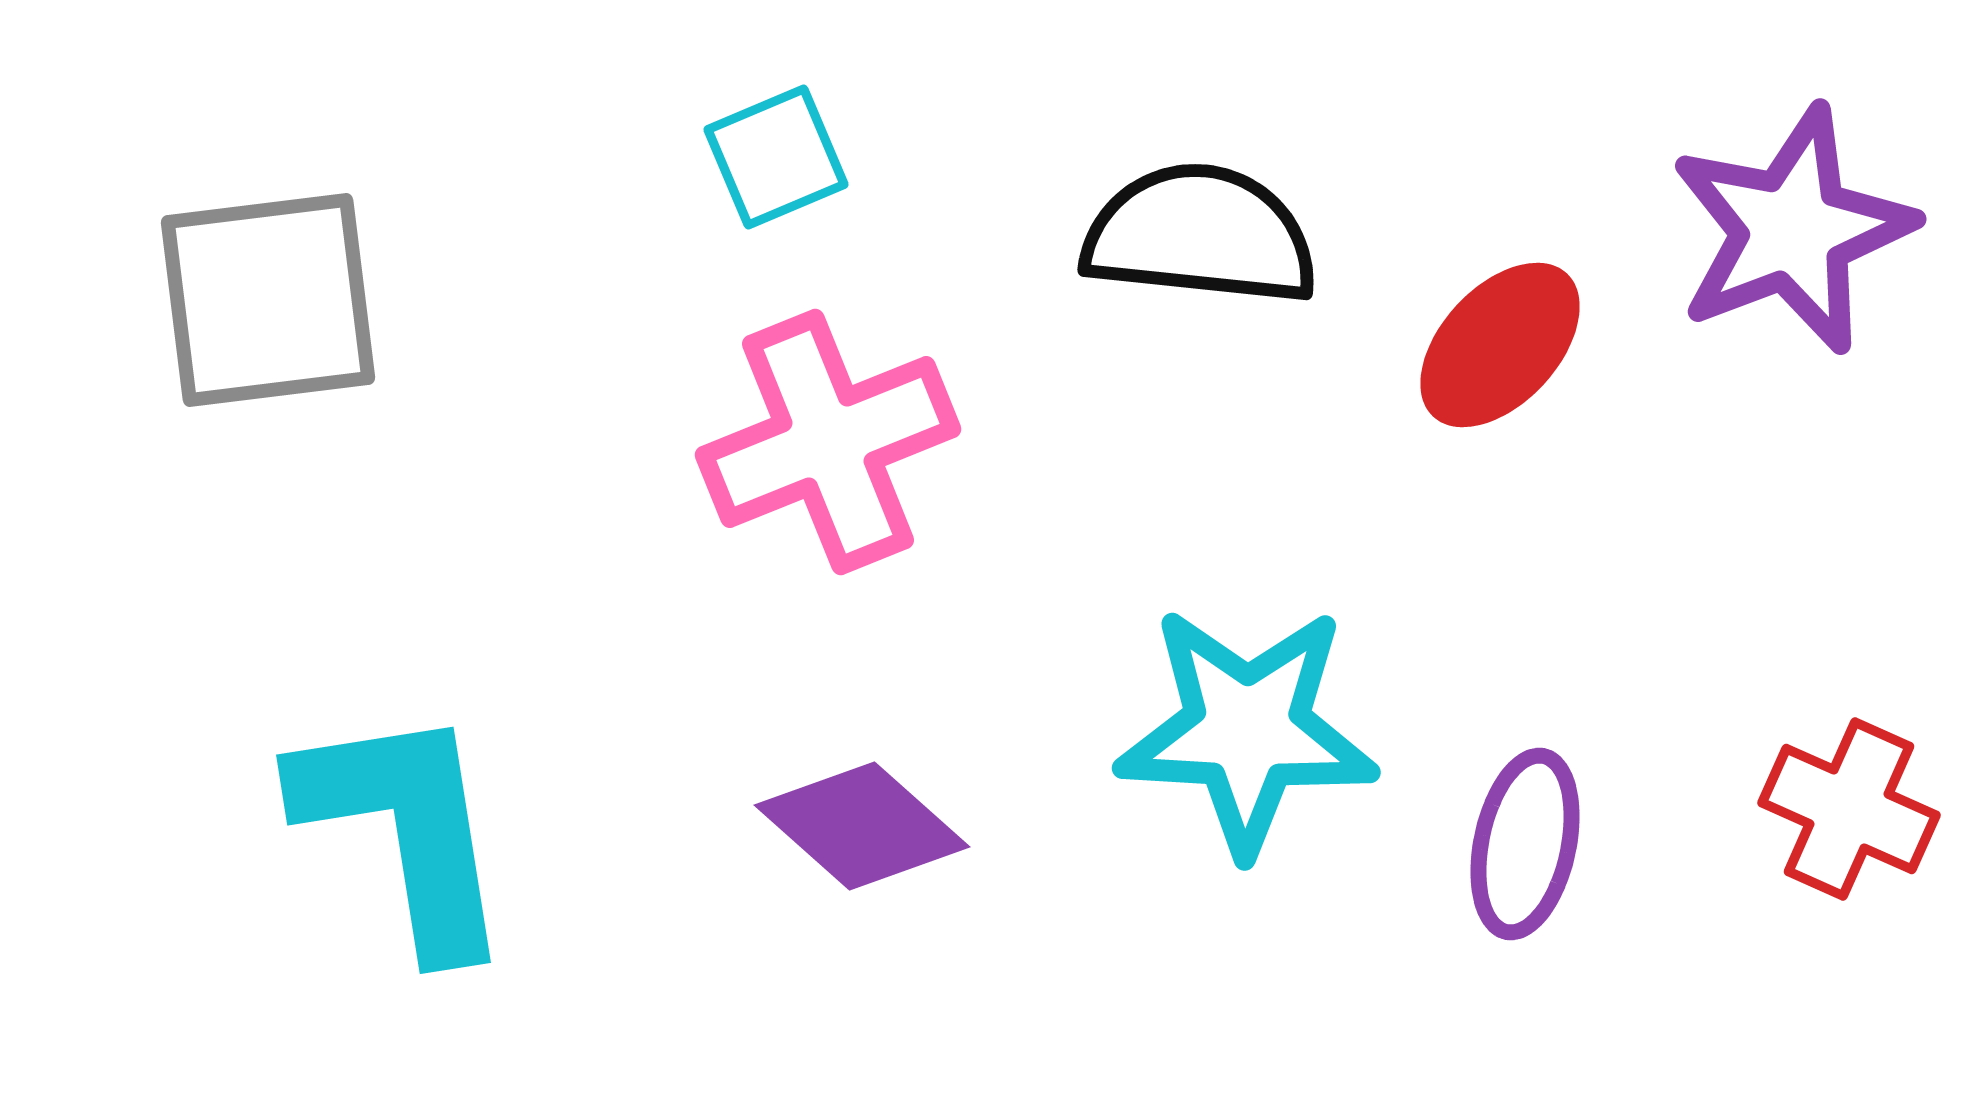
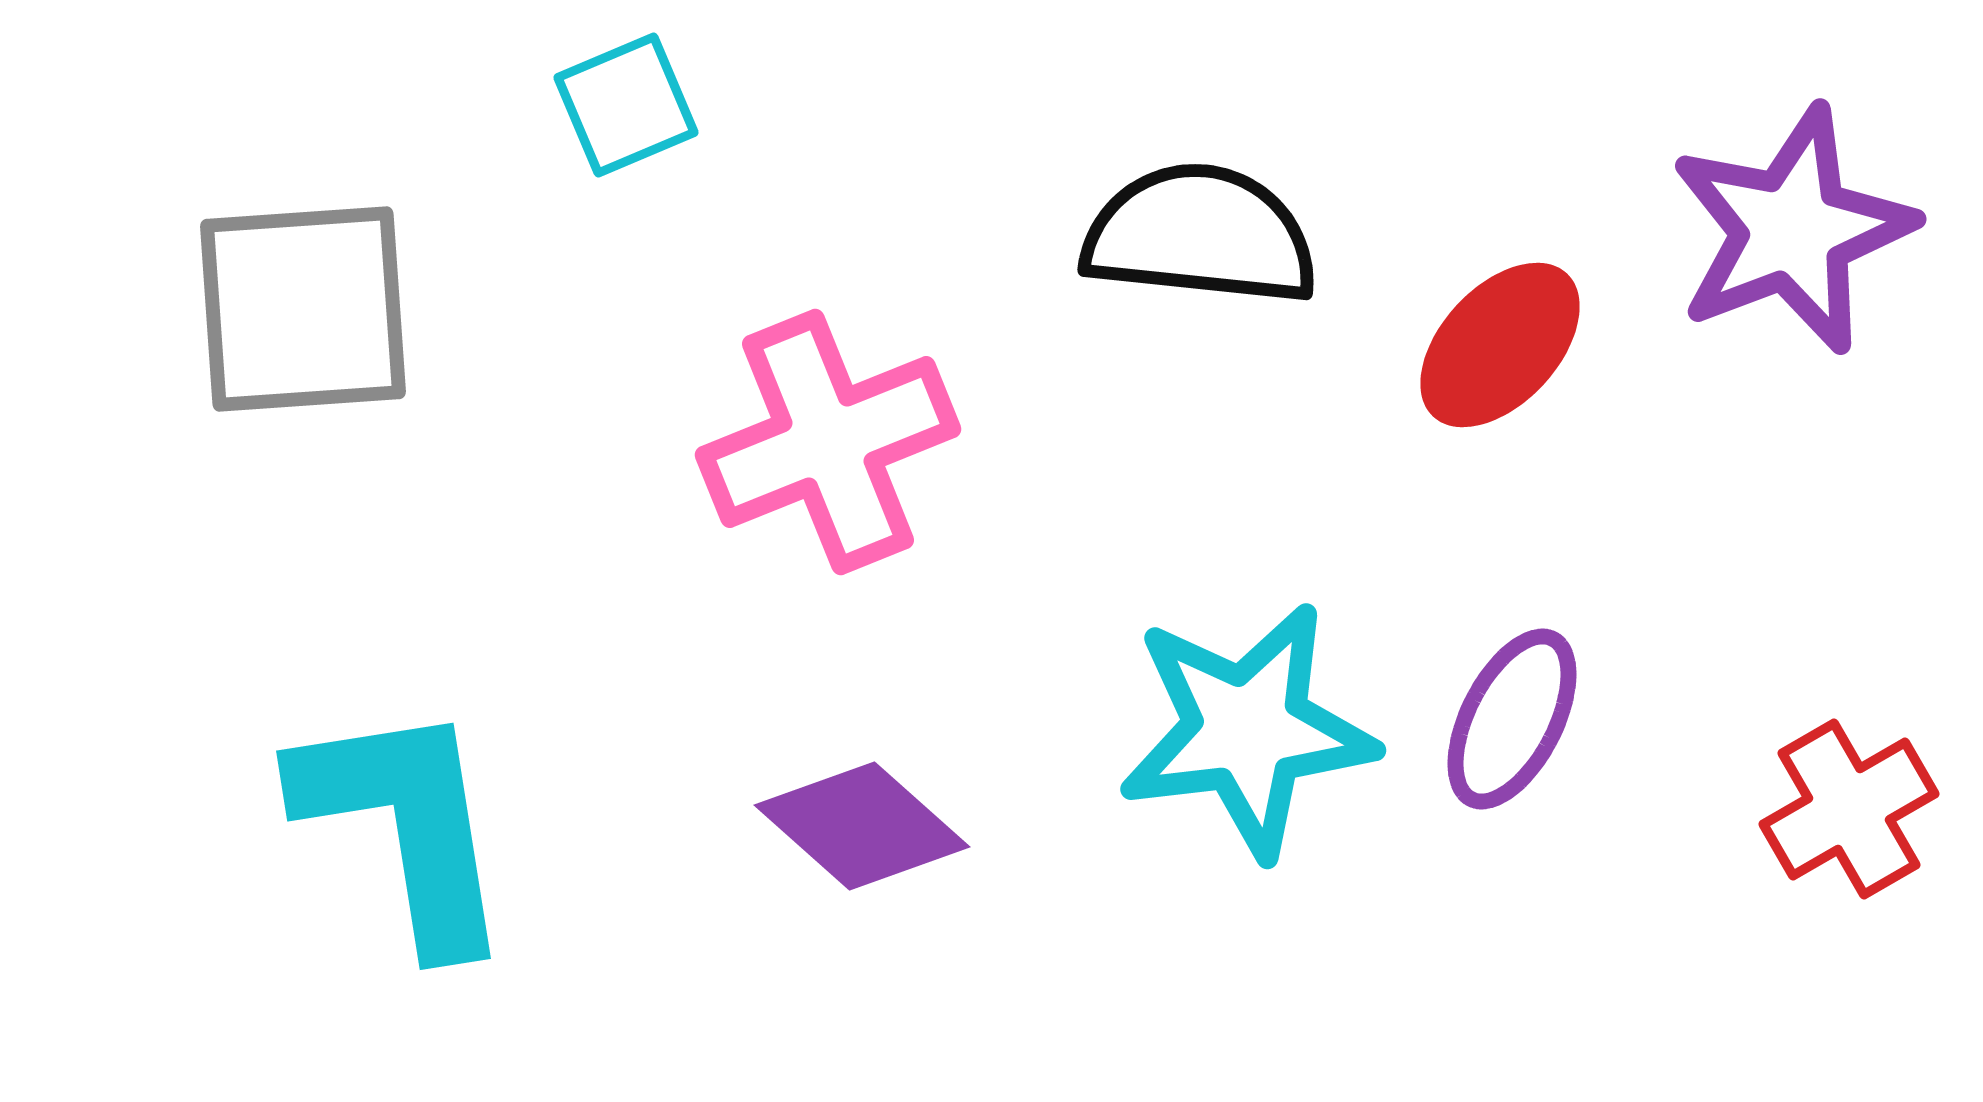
cyan square: moved 150 px left, 52 px up
gray square: moved 35 px right, 9 px down; rotated 3 degrees clockwise
cyan star: rotated 10 degrees counterclockwise
red cross: rotated 36 degrees clockwise
cyan L-shape: moved 4 px up
purple ellipse: moved 13 px left, 125 px up; rotated 15 degrees clockwise
